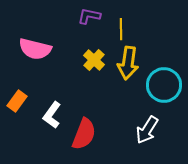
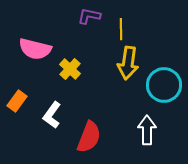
yellow cross: moved 24 px left, 9 px down
white arrow: rotated 148 degrees clockwise
red semicircle: moved 5 px right, 3 px down
